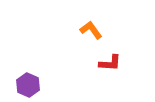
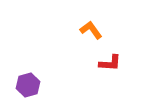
purple hexagon: rotated 20 degrees clockwise
